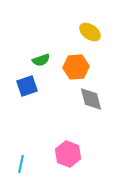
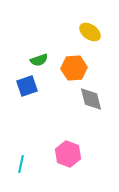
green semicircle: moved 2 px left
orange hexagon: moved 2 px left, 1 px down
